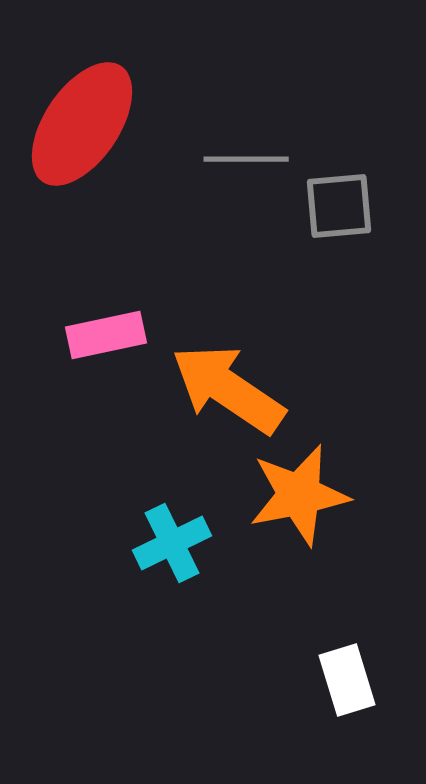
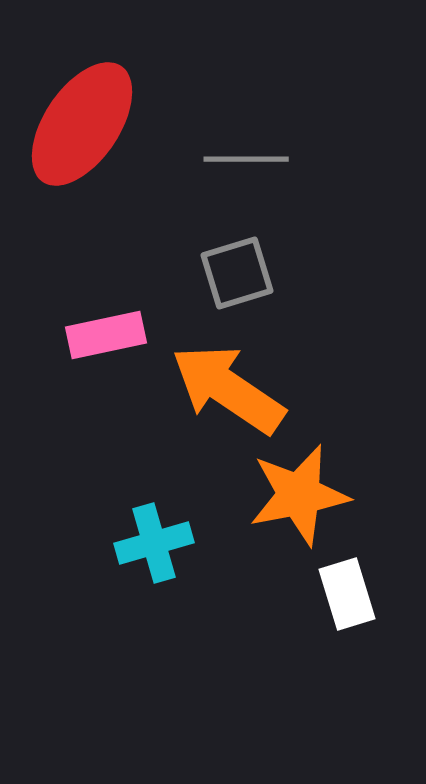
gray square: moved 102 px left, 67 px down; rotated 12 degrees counterclockwise
cyan cross: moved 18 px left; rotated 10 degrees clockwise
white rectangle: moved 86 px up
